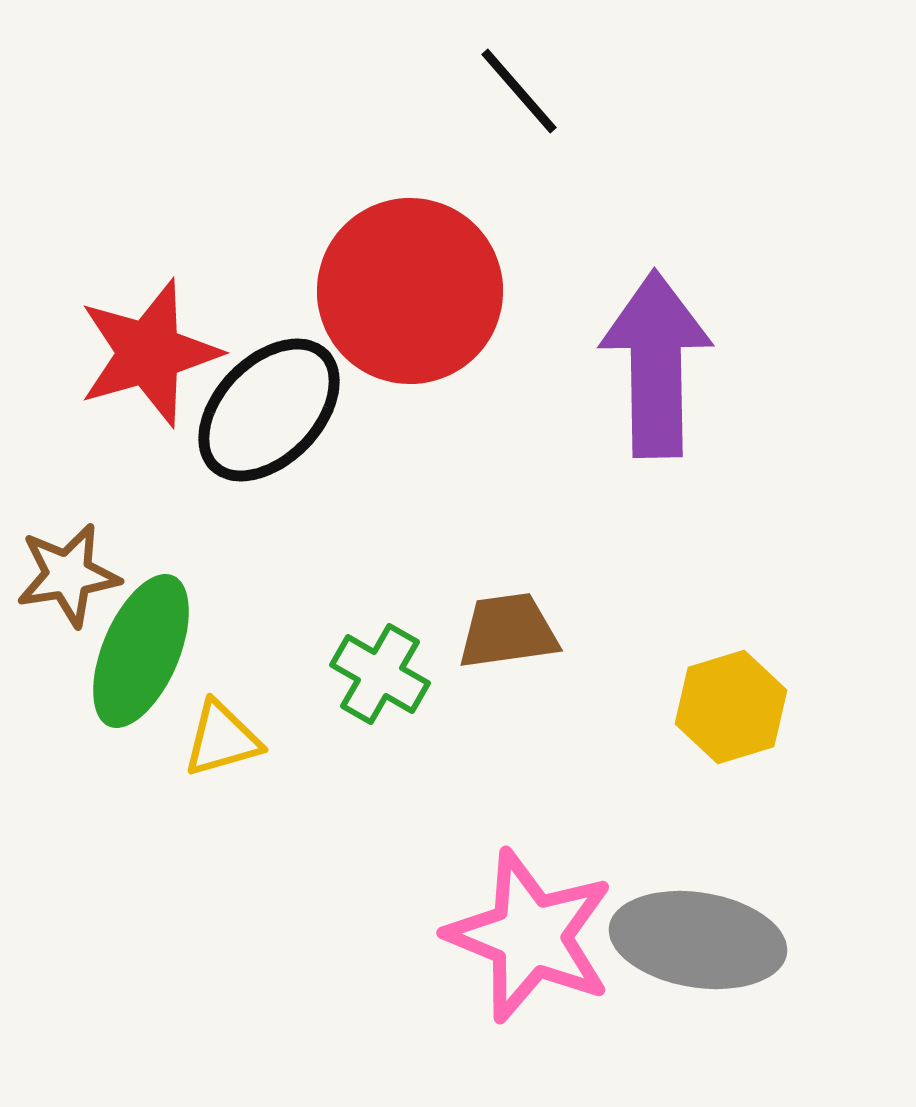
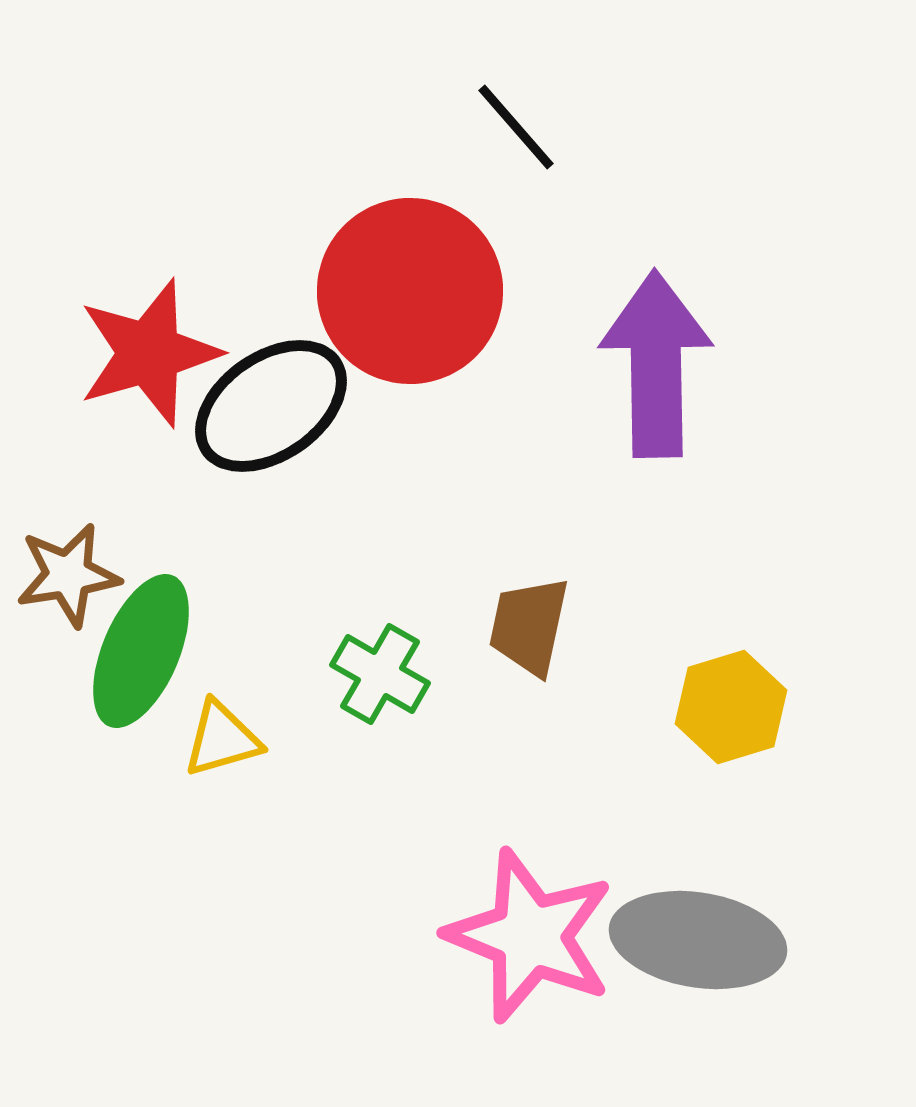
black line: moved 3 px left, 36 px down
black ellipse: moved 2 px right, 4 px up; rotated 11 degrees clockwise
brown trapezoid: moved 21 px right, 5 px up; rotated 70 degrees counterclockwise
